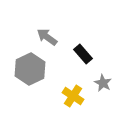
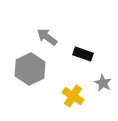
black rectangle: rotated 30 degrees counterclockwise
